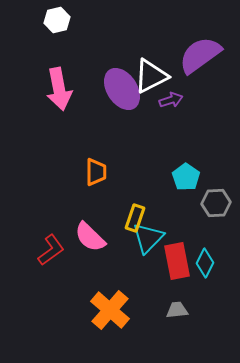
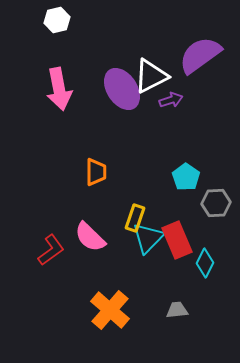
red rectangle: moved 21 px up; rotated 12 degrees counterclockwise
